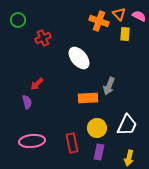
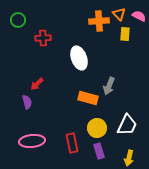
orange cross: rotated 24 degrees counterclockwise
red cross: rotated 21 degrees clockwise
white ellipse: rotated 20 degrees clockwise
orange rectangle: rotated 18 degrees clockwise
purple rectangle: moved 1 px up; rotated 28 degrees counterclockwise
